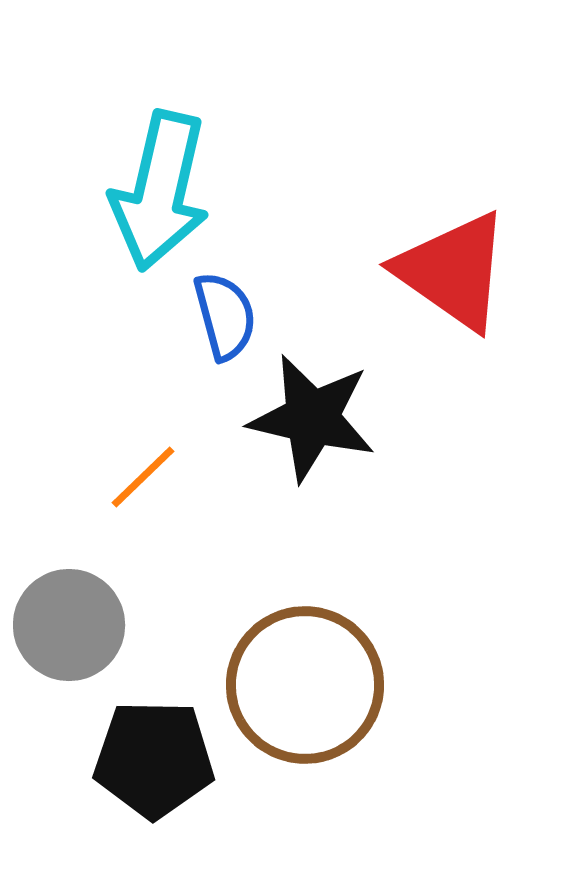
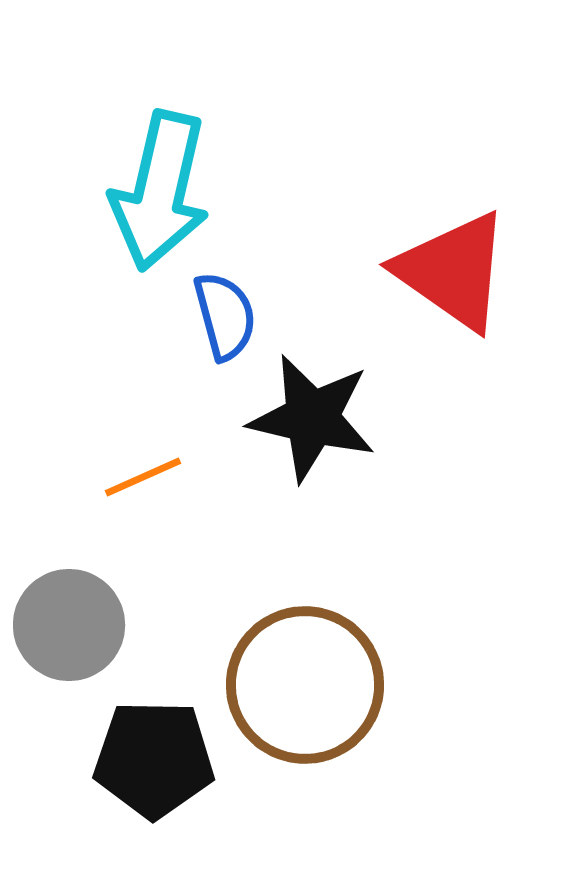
orange line: rotated 20 degrees clockwise
